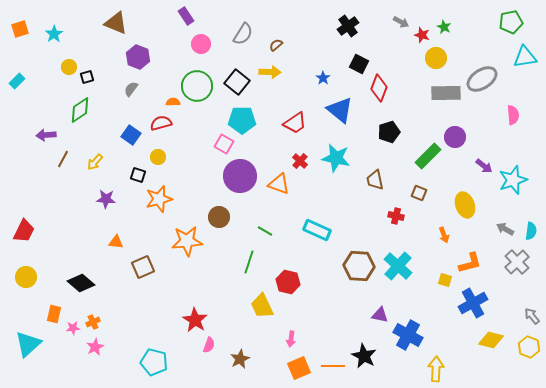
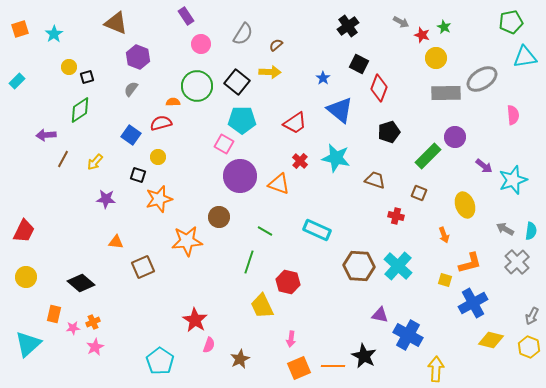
brown trapezoid at (375, 180): rotated 120 degrees clockwise
gray arrow at (532, 316): rotated 114 degrees counterclockwise
cyan pentagon at (154, 362): moved 6 px right, 1 px up; rotated 20 degrees clockwise
